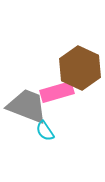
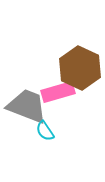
pink rectangle: moved 1 px right
